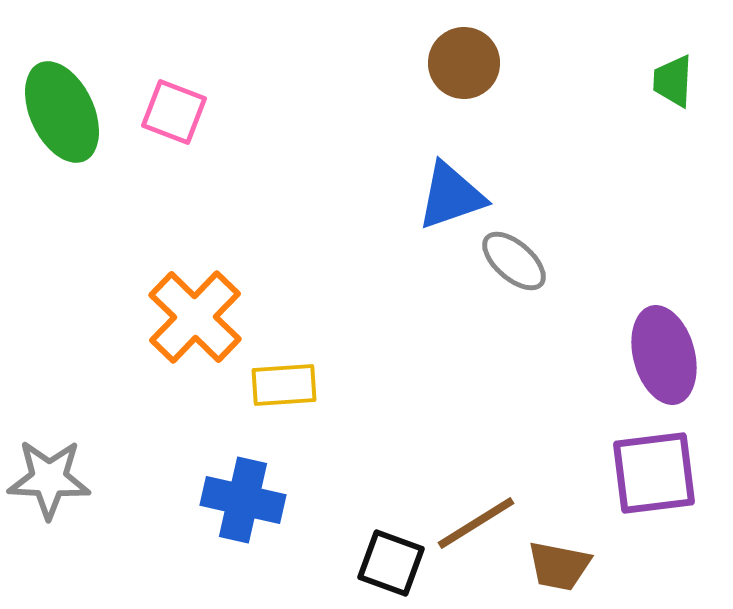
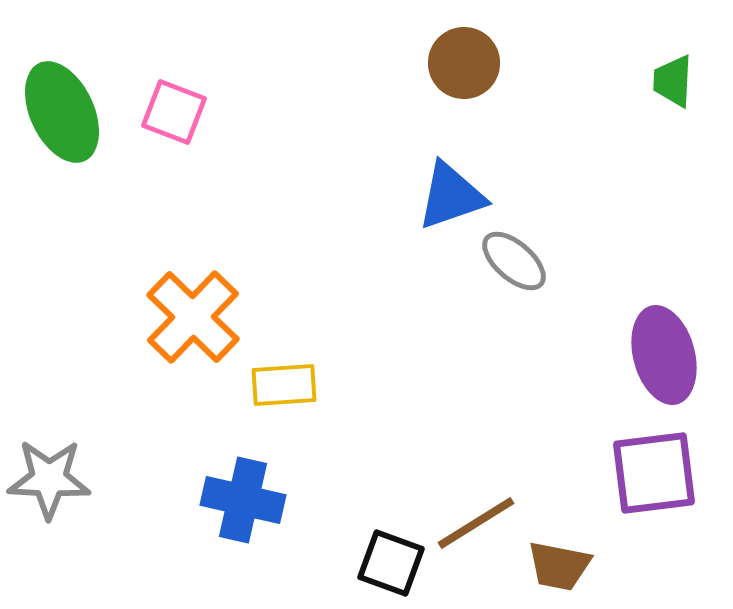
orange cross: moved 2 px left
